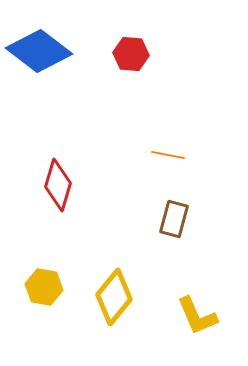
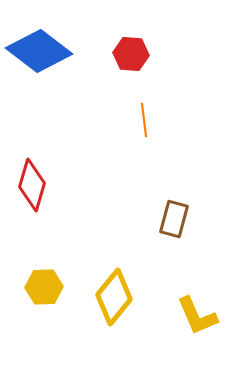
orange line: moved 24 px left, 35 px up; rotated 72 degrees clockwise
red diamond: moved 26 px left
yellow hexagon: rotated 12 degrees counterclockwise
